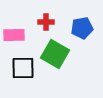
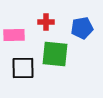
green square: rotated 24 degrees counterclockwise
